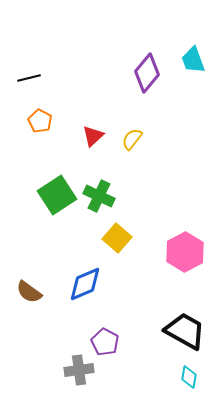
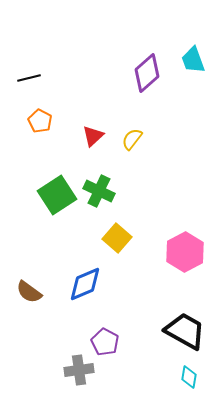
purple diamond: rotated 9 degrees clockwise
green cross: moved 5 px up
